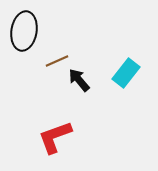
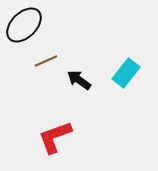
black ellipse: moved 6 px up; rotated 36 degrees clockwise
brown line: moved 11 px left
black arrow: rotated 15 degrees counterclockwise
